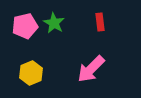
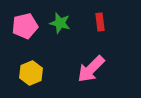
green star: moved 6 px right; rotated 15 degrees counterclockwise
